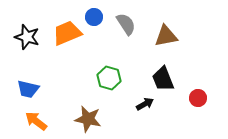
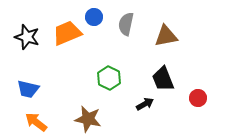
gray semicircle: rotated 135 degrees counterclockwise
green hexagon: rotated 10 degrees clockwise
orange arrow: moved 1 px down
